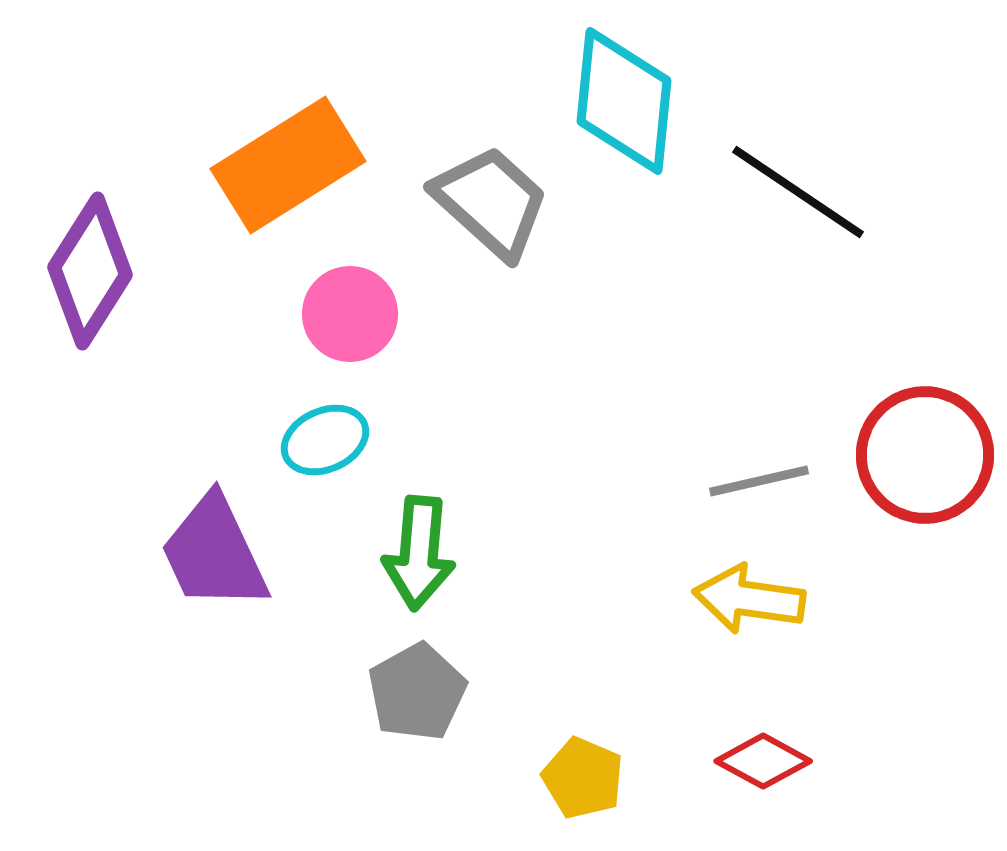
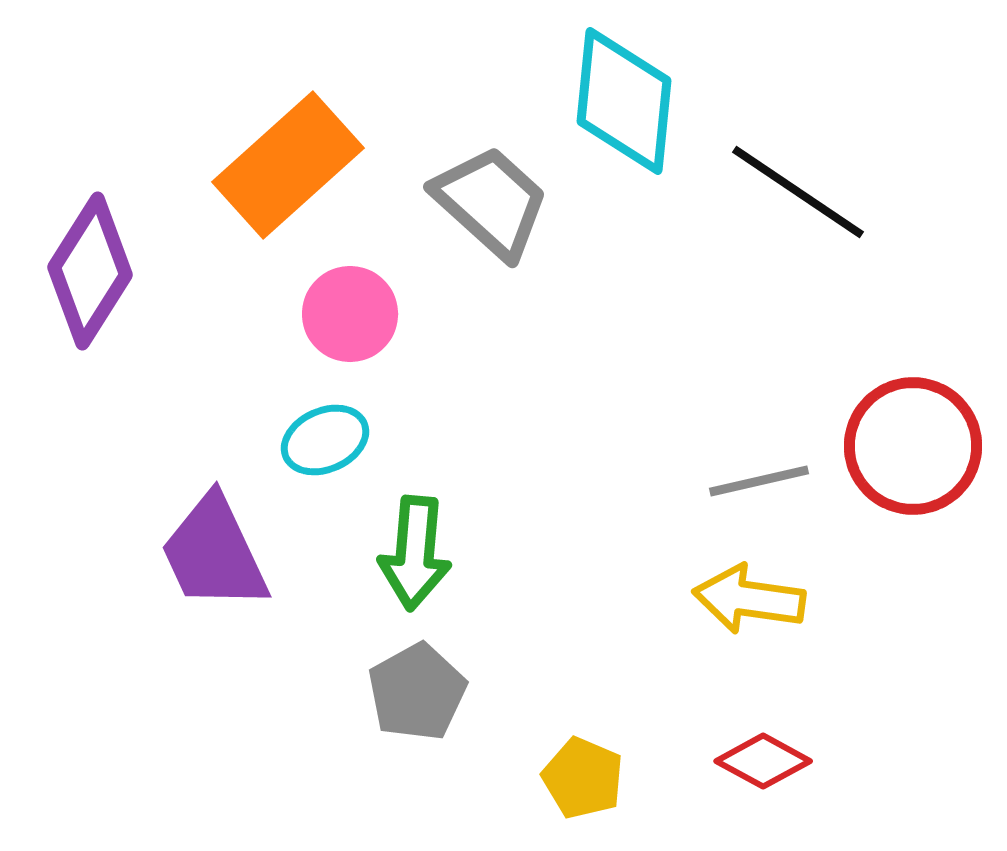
orange rectangle: rotated 10 degrees counterclockwise
red circle: moved 12 px left, 9 px up
green arrow: moved 4 px left
